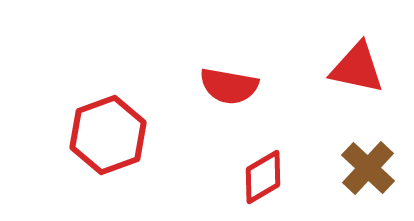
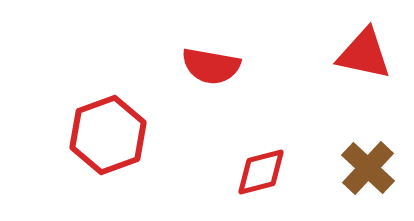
red triangle: moved 7 px right, 14 px up
red semicircle: moved 18 px left, 20 px up
red diamond: moved 2 px left, 5 px up; rotated 16 degrees clockwise
